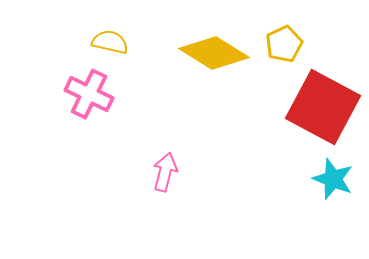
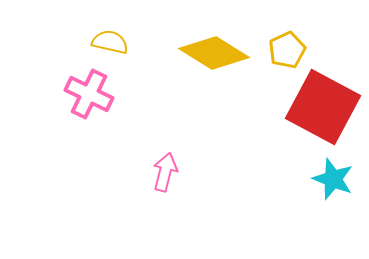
yellow pentagon: moved 3 px right, 6 px down
